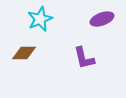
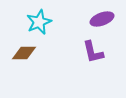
cyan star: moved 1 px left, 3 px down
purple L-shape: moved 9 px right, 6 px up
